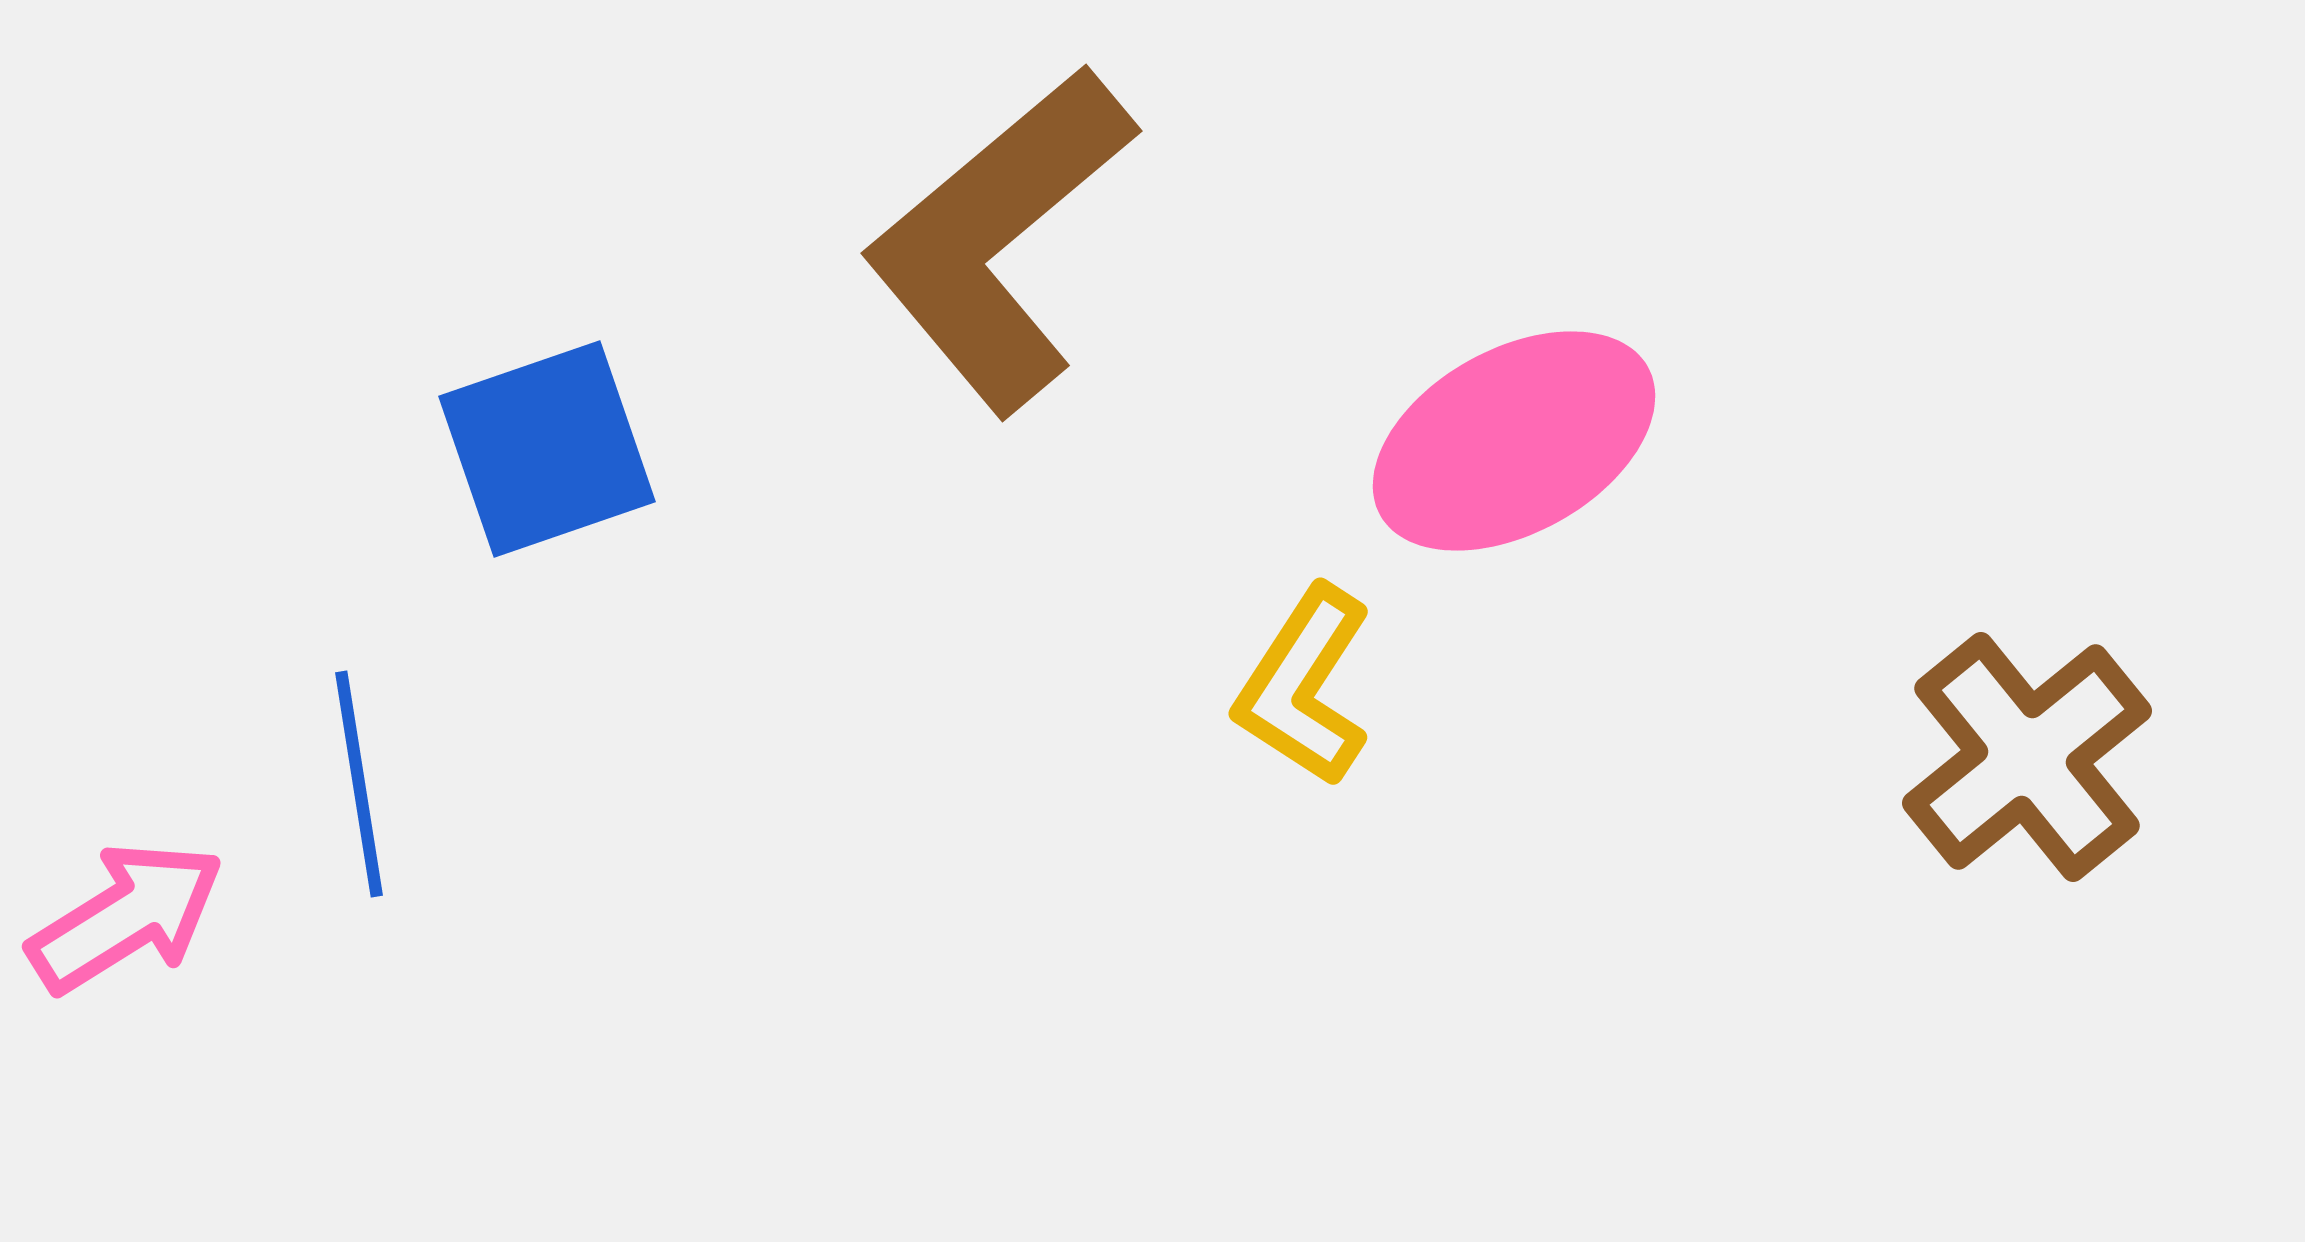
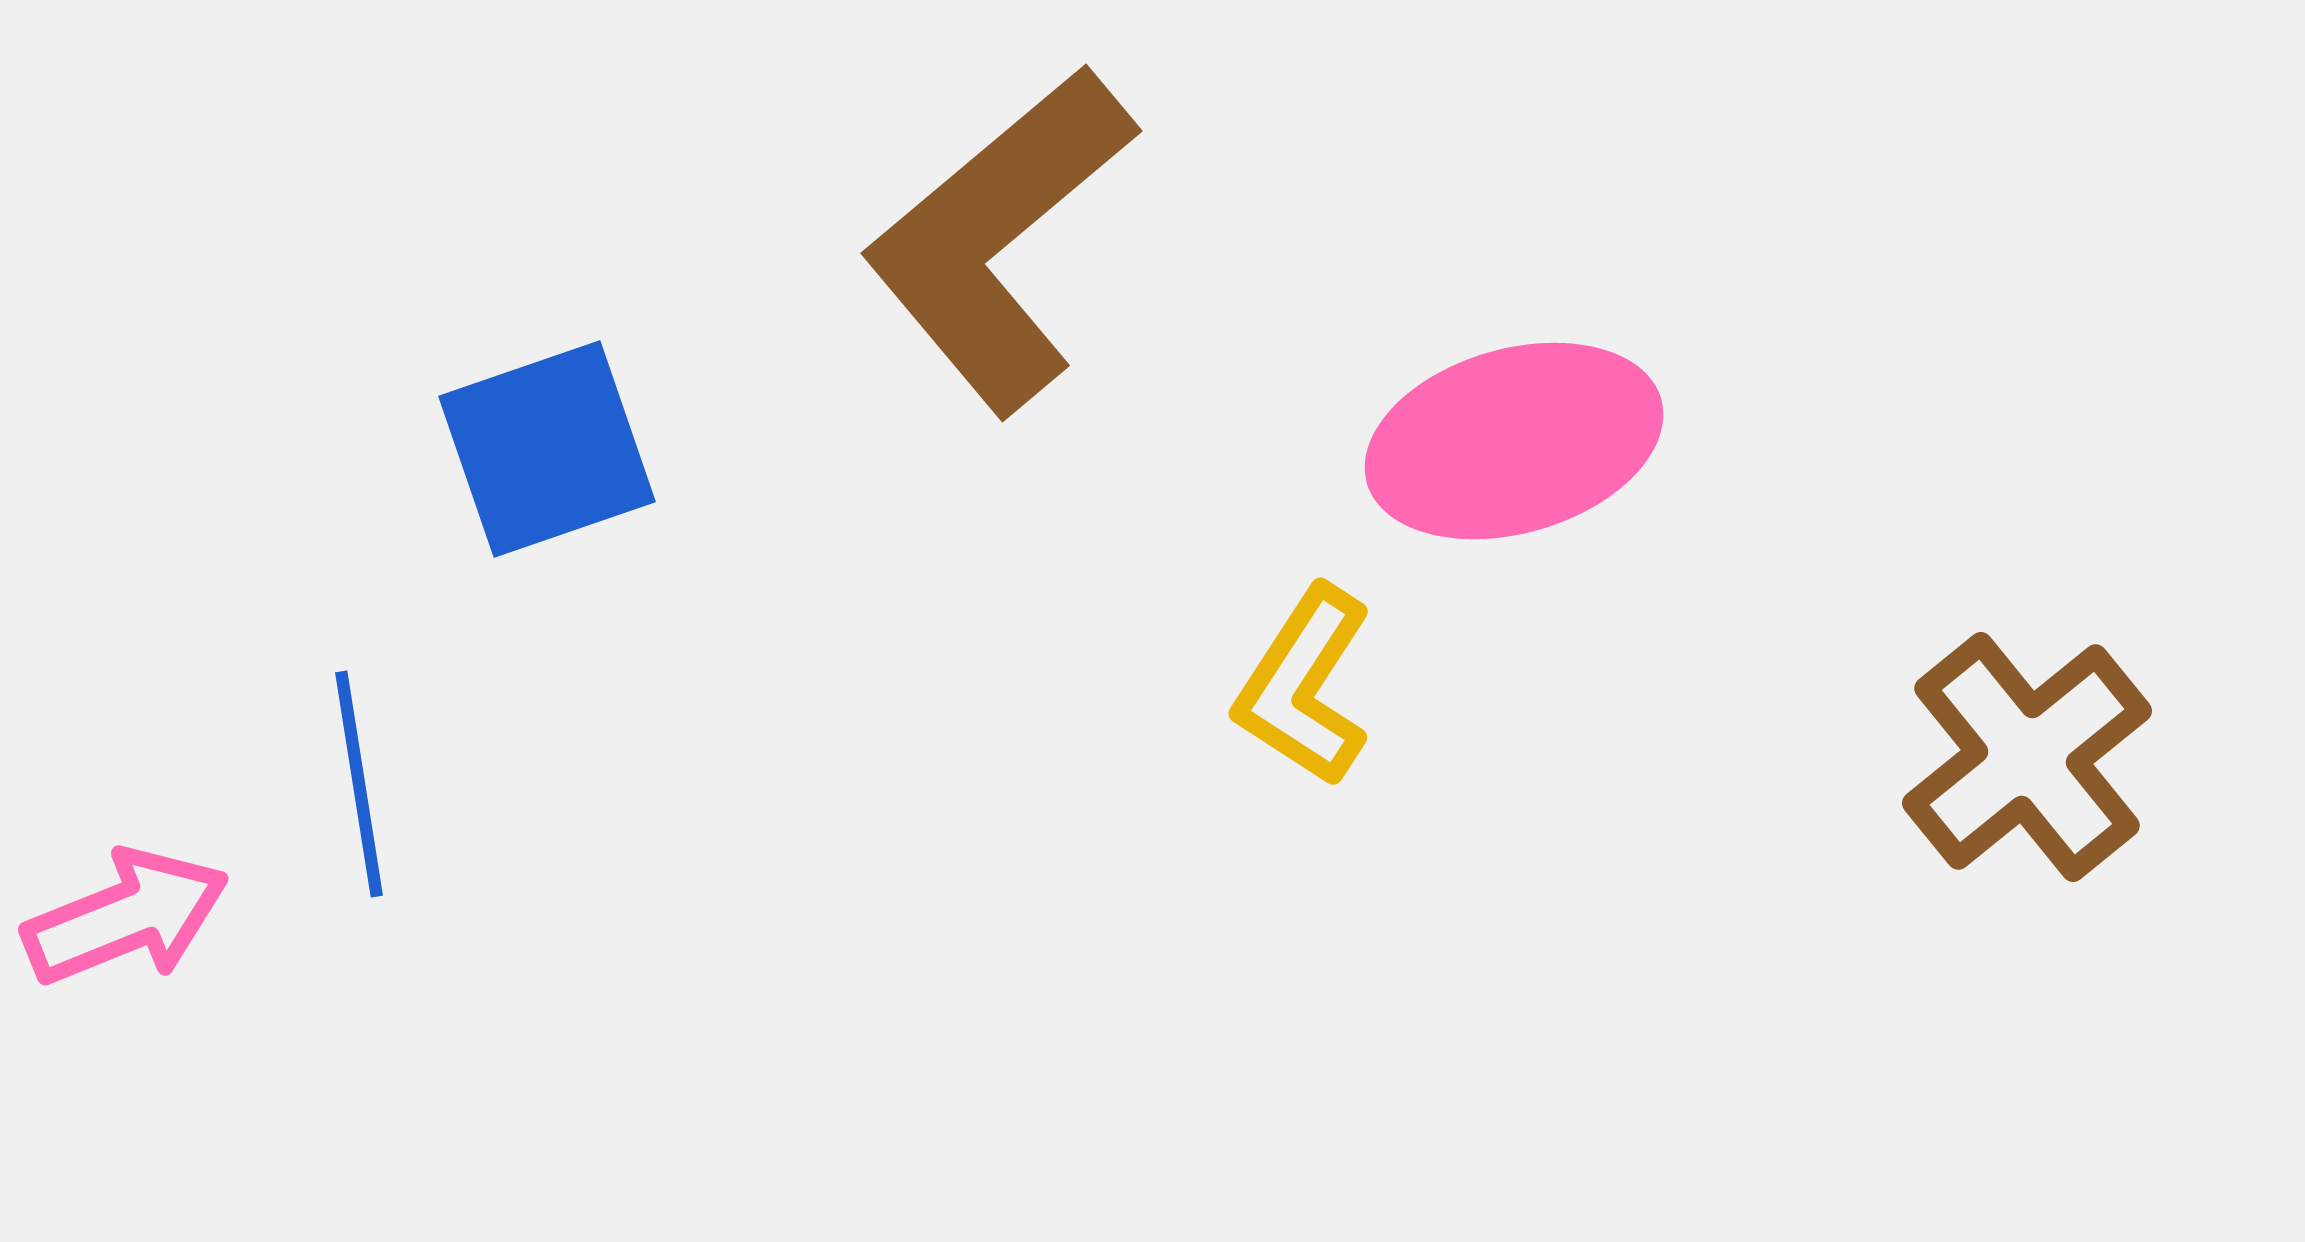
pink ellipse: rotated 13 degrees clockwise
pink arrow: rotated 10 degrees clockwise
